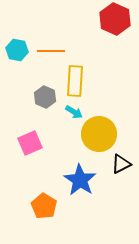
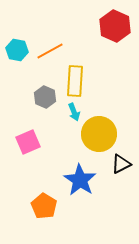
red hexagon: moved 7 px down
orange line: moved 1 px left; rotated 28 degrees counterclockwise
cyan arrow: rotated 36 degrees clockwise
pink square: moved 2 px left, 1 px up
